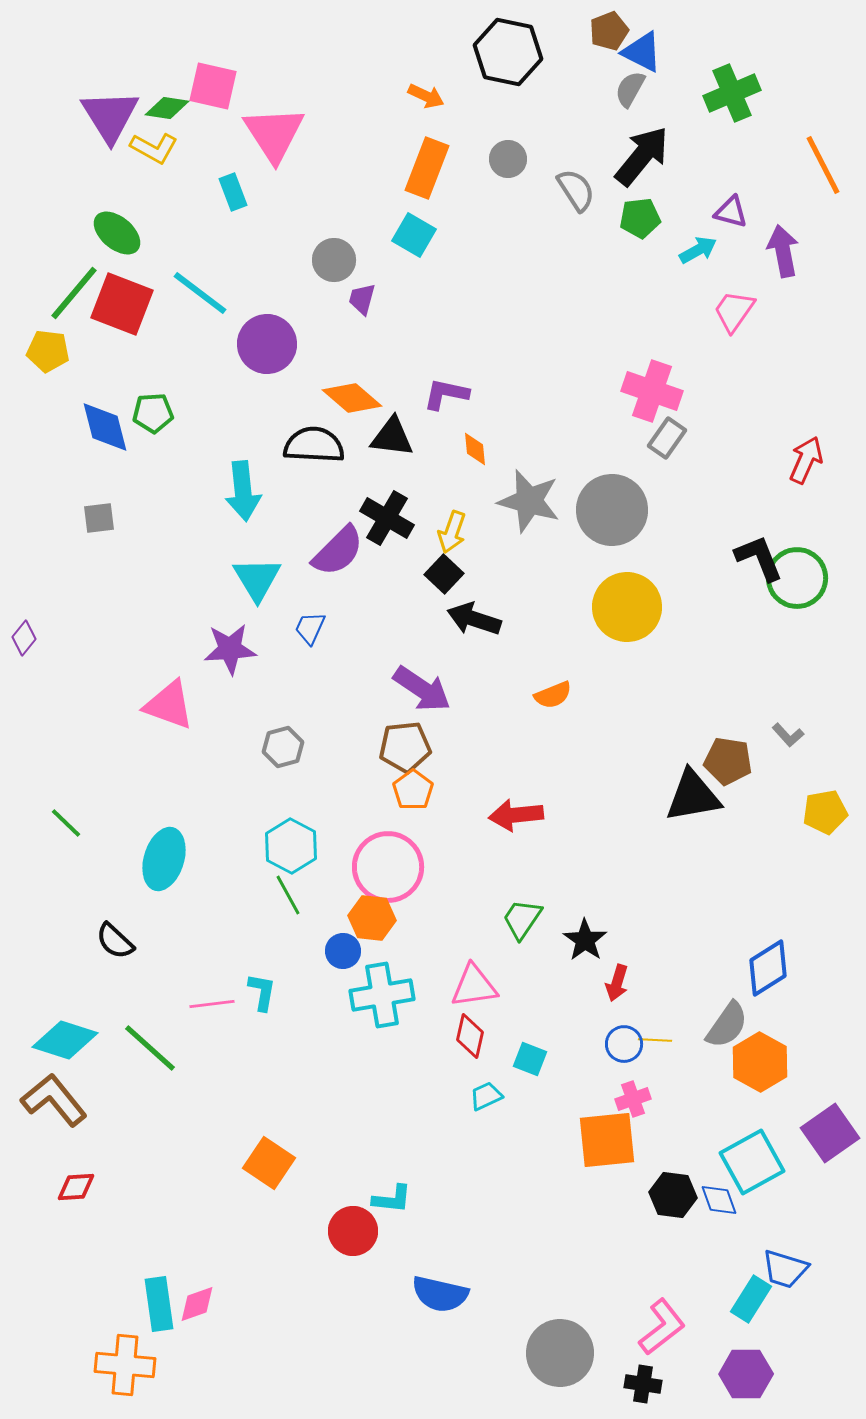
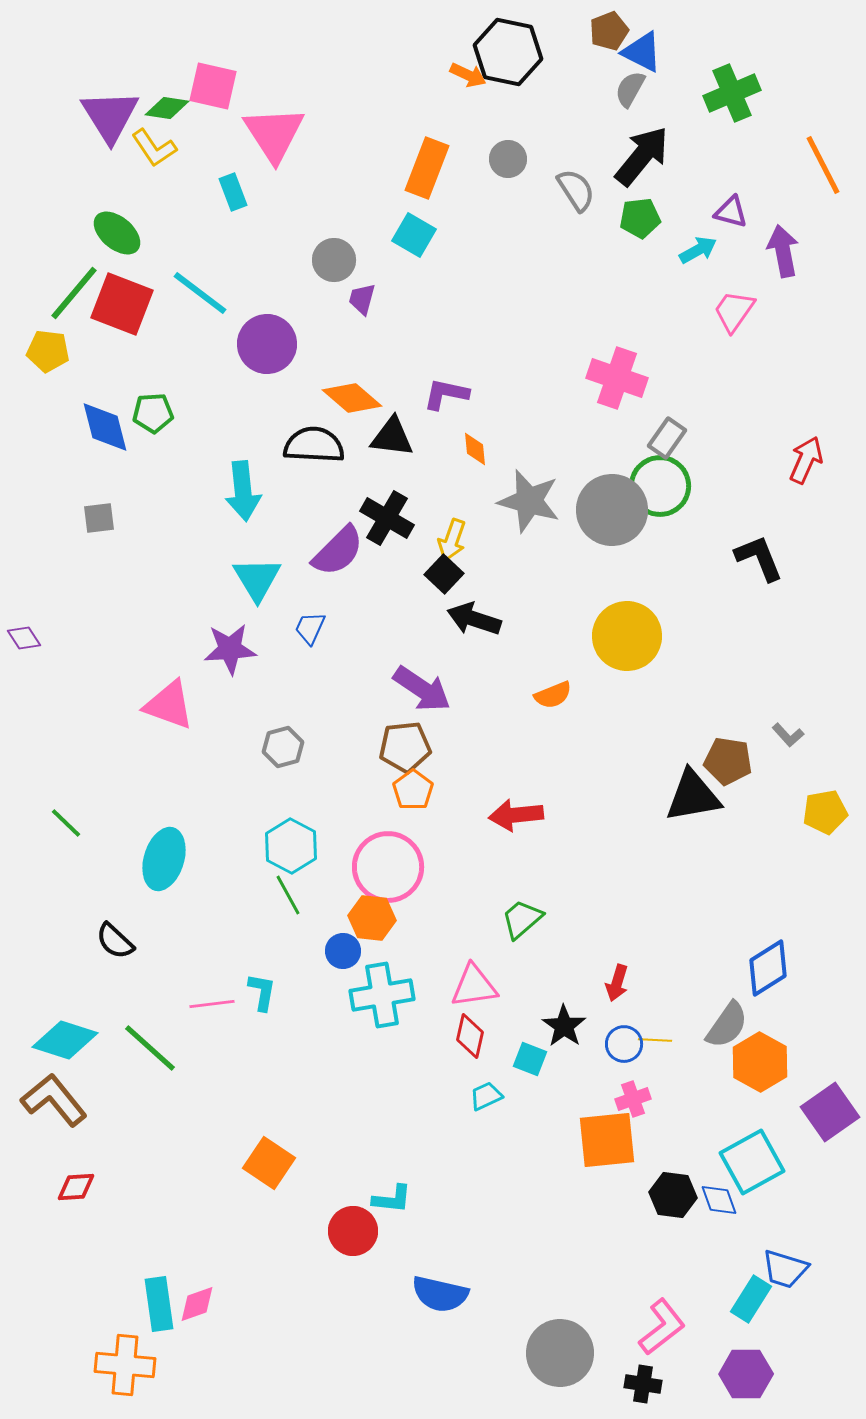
orange arrow at (426, 96): moved 42 px right, 21 px up
yellow L-shape at (154, 148): rotated 27 degrees clockwise
pink cross at (652, 391): moved 35 px left, 13 px up
yellow arrow at (452, 532): moved 8 px down
green circle at (797, 578): moved 137 px left, 92 px up
yellow circle at (627, 607): moved 29 px down
purple diamond at (24, 638): rotated 72 degrees counterclockwise
green trapezoid at (522, 919): rotated 15 degrees clockwise
black star at (585, 940): moved 21 px left, 86 px down
purple square at (830, 1133): moved 21 px up
